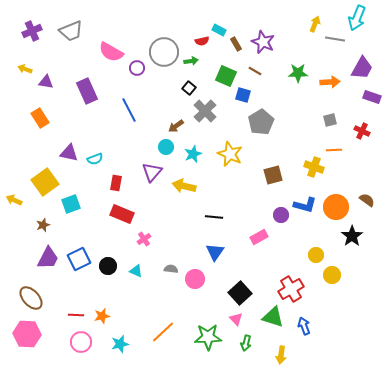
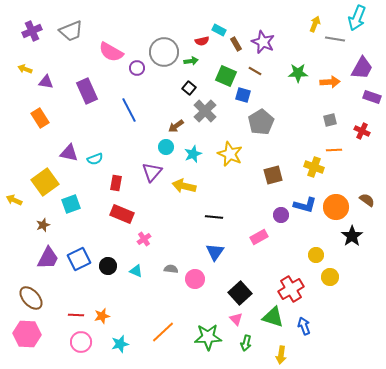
yellow circle at (332, 275): moved 2 px left, 2 px down
